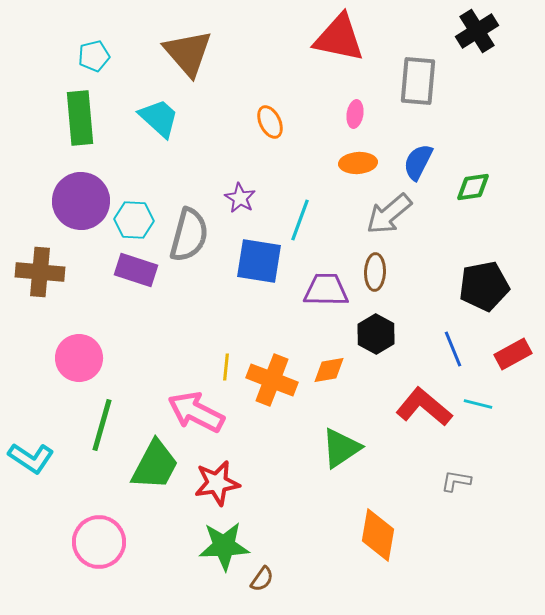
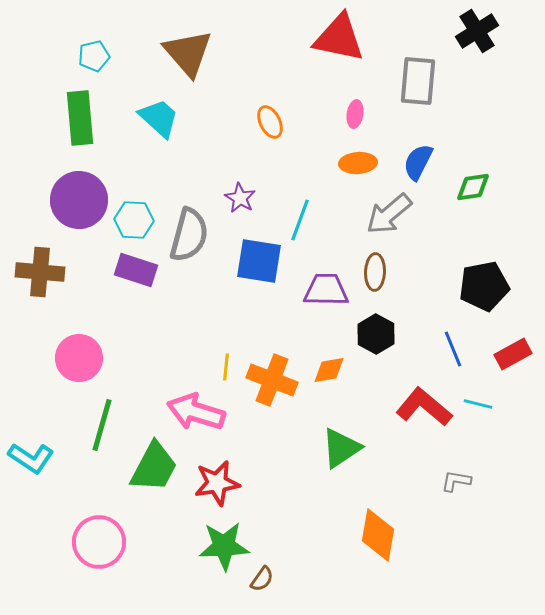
purple circle at (81, 201): moved 2 px left, 1 px up
pink arrow at (196, 412): rotated 10 degrees counterclockwise
green trapezoid at (155, 465): moved 1 px left, 2 px down
